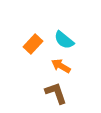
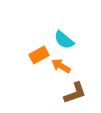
orange rectangle: moved 6 px right, 11 px down; rotated 18 degrees clockwise
brown L-shape: moved 19 px right; rotated 90 degrees clockwise
